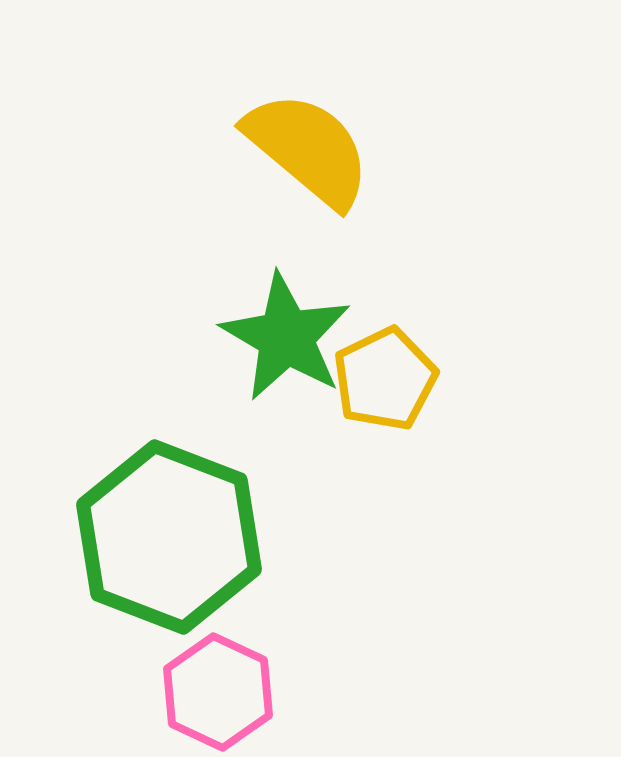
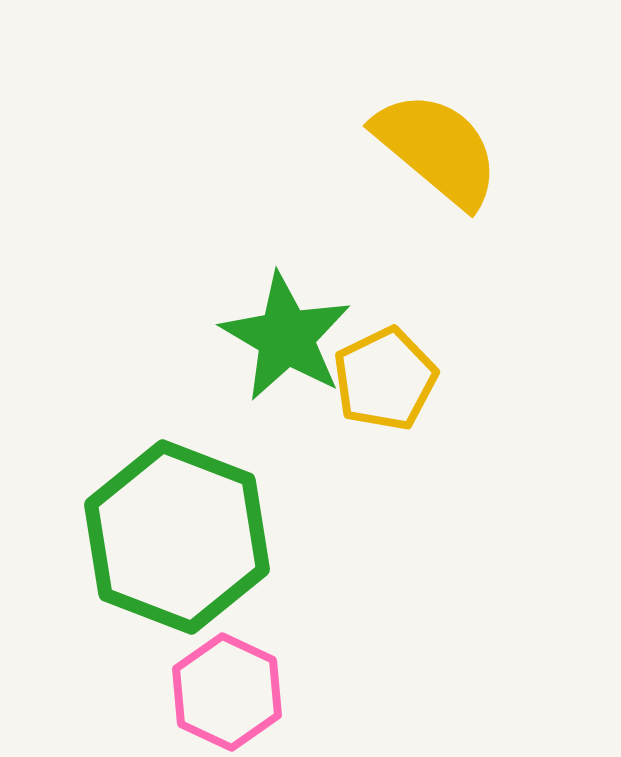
yellow semicircle: moved 129 px right
green hexagon: moved 8 px right
pink hexagon: moved 9 px right
